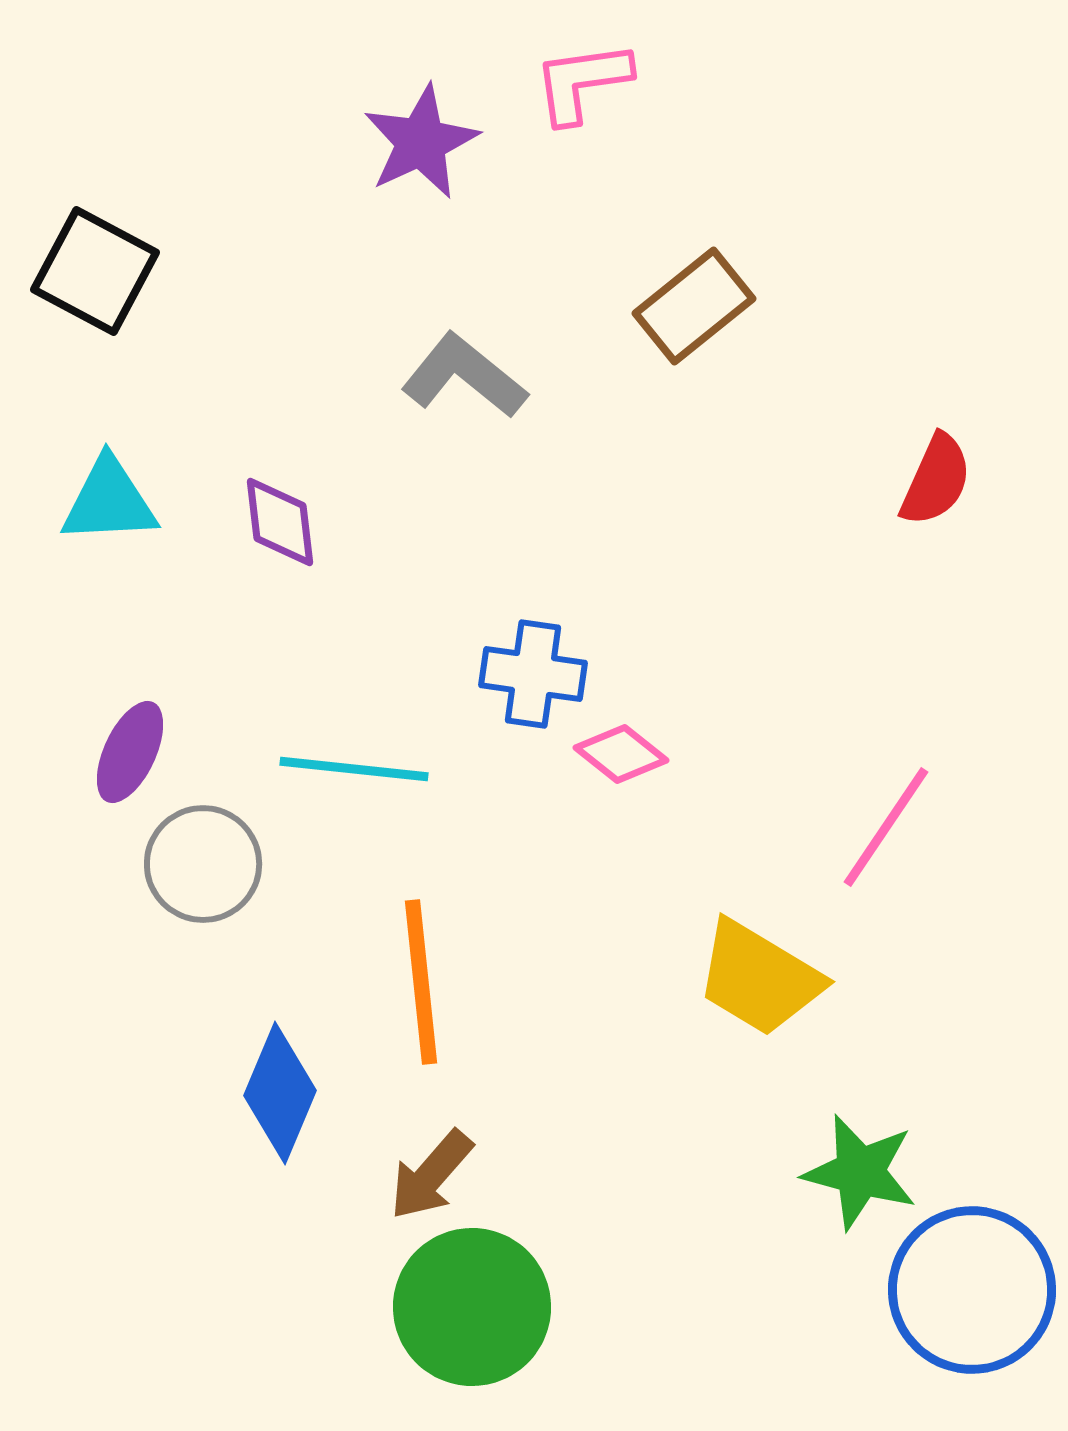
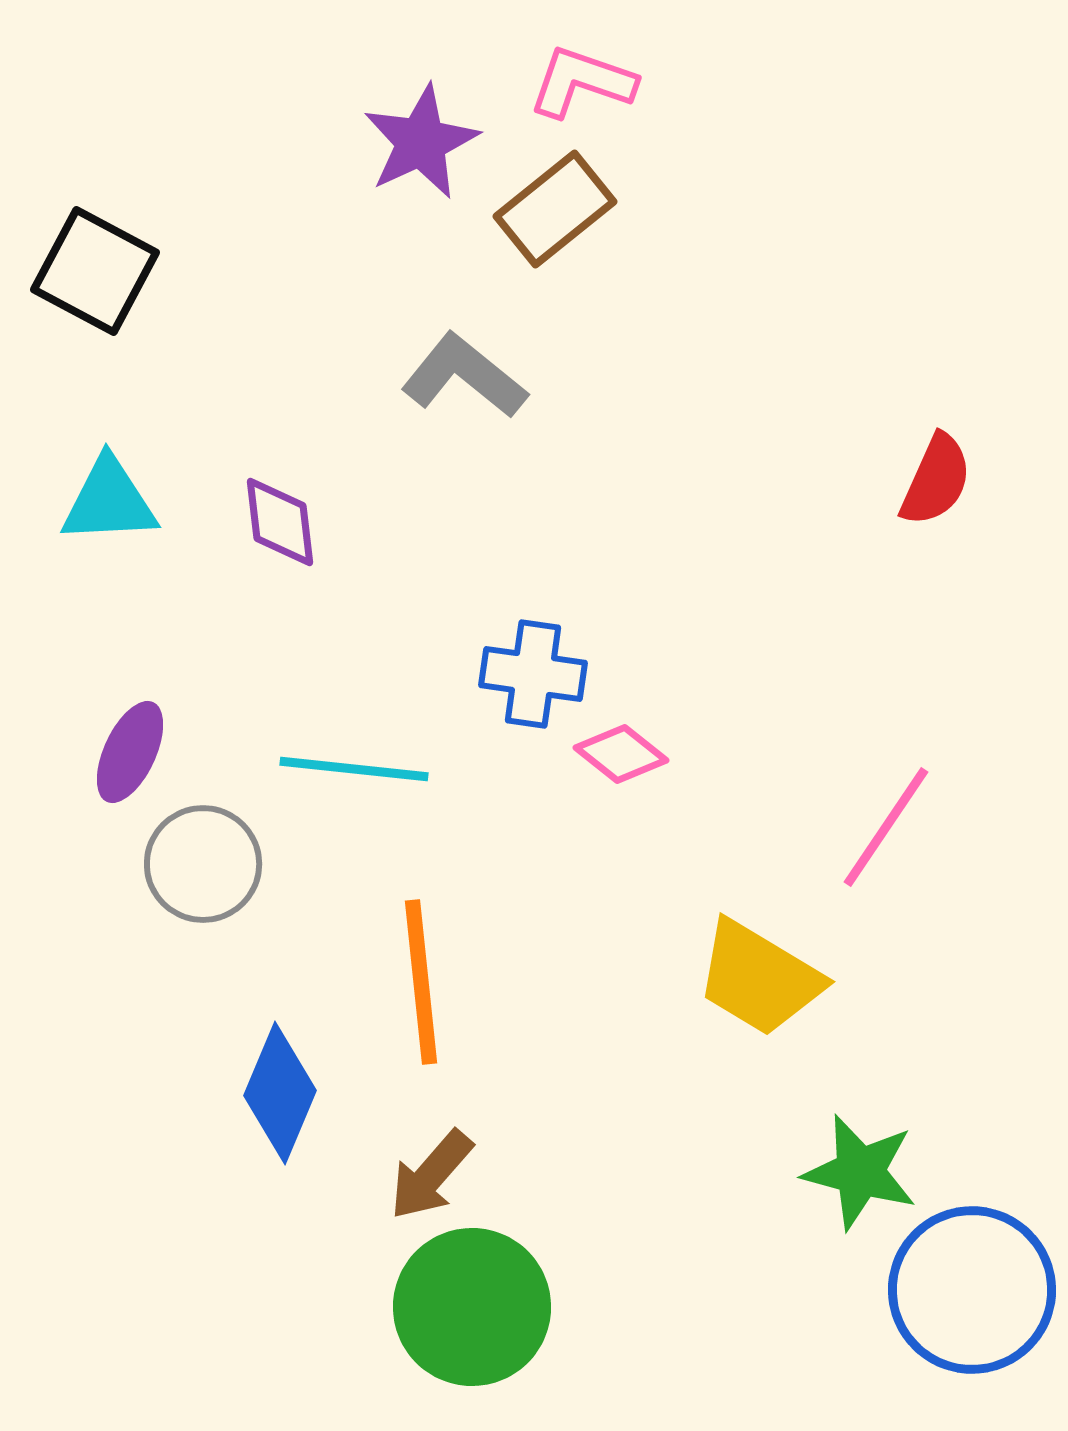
pink L-shape: rotated 27 degrees clockwise
brown rectangle: moved 139 px left, 97 px up
